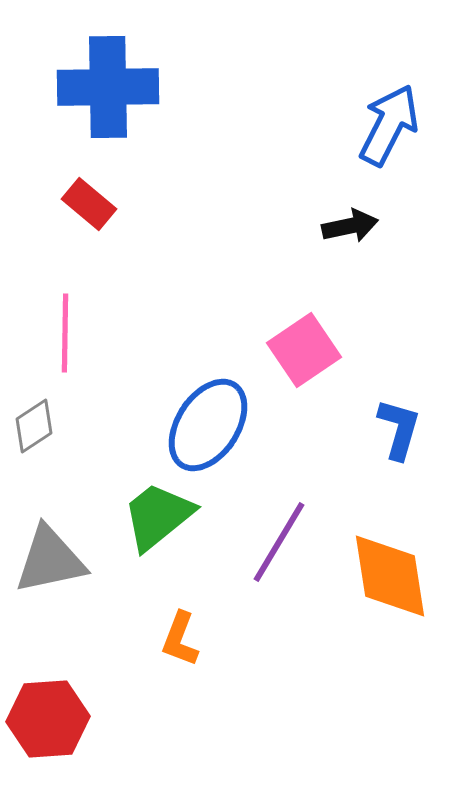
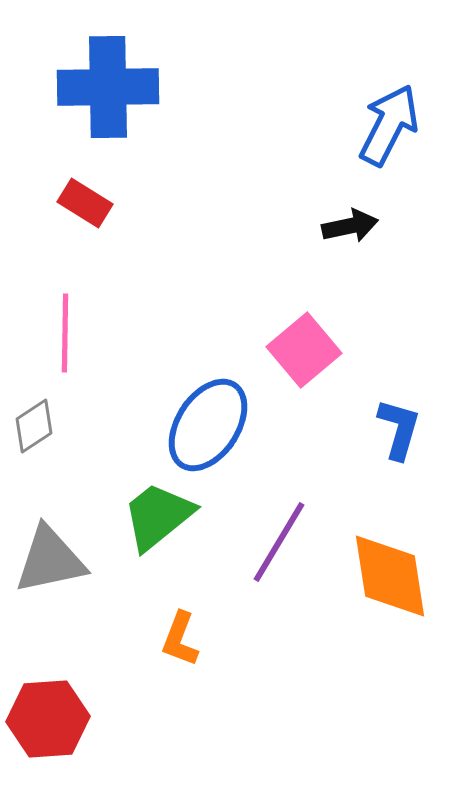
red rectangle: moved 4 px left, 1 px up; rotated 8 degrees counterclockwise
pink square: rotated 6 degrees counterclockwise
